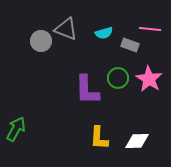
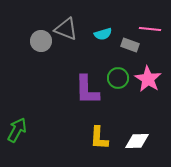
cyan semicircle: moved 1 px left, 1 px down
pink star: moved 1 px left
green arrow: moved 1 px right, 1 px down
